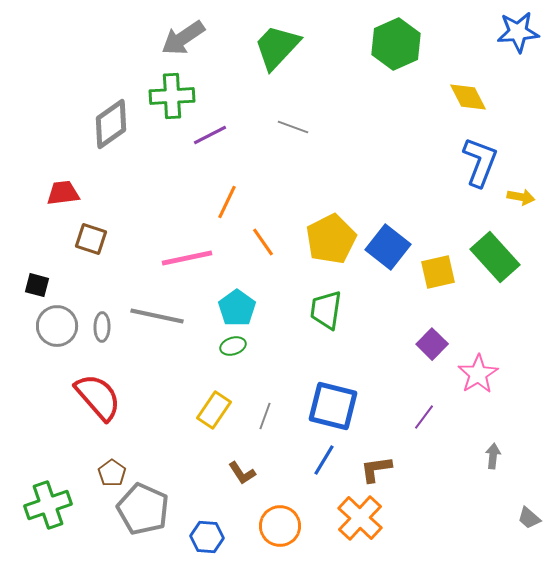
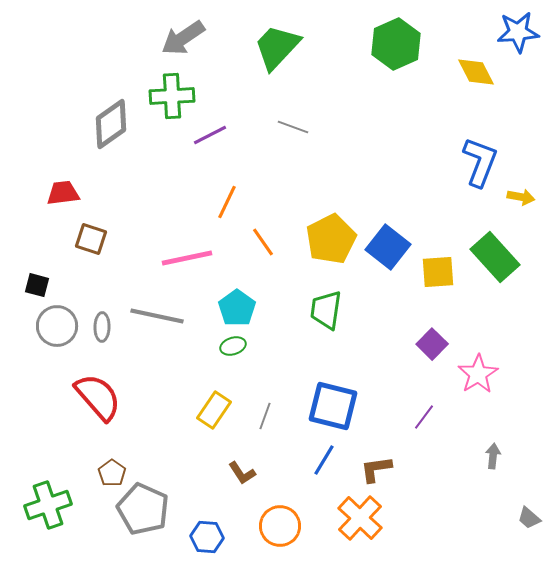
yellow diamond at (468, 97): moved 8 px right, 25 px up
yellow square at (438, 272): rotated 9 degrees clockwise
